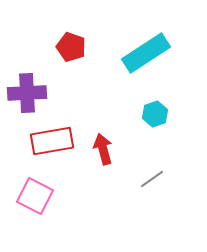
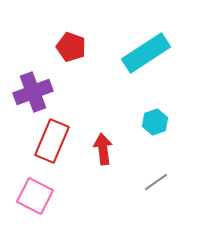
purple cross: moved 6 px right, 1 px up; rotated 18 degrees counterclockwise
cyan hexagon: moved 8 px down
red rectangle: rotated 57 degrees counterclockwise
red arrow: rotated 8 degrees clockwise
gray line: moved 4 px right, 3 px down
